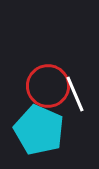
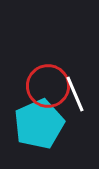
cyan pentagon: moved 6 px up; rotated 24 degrees clockwise
